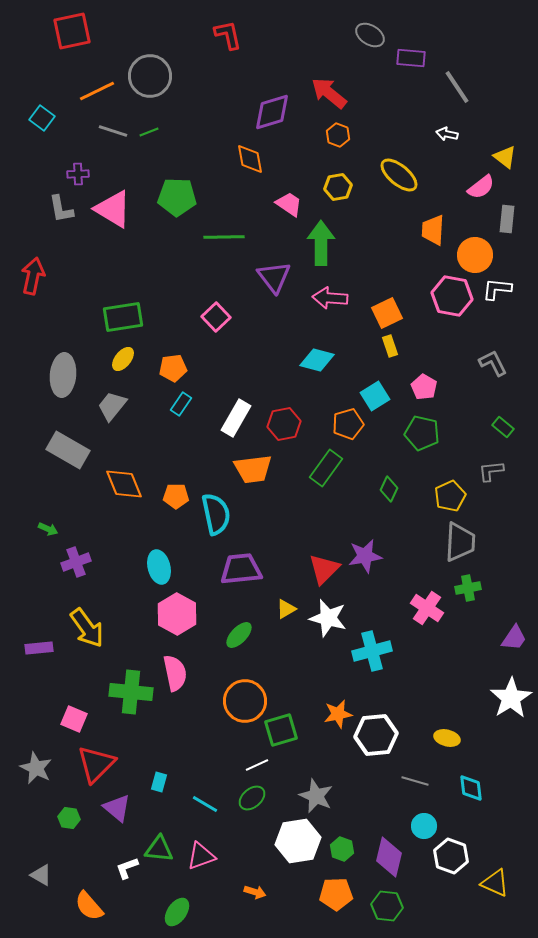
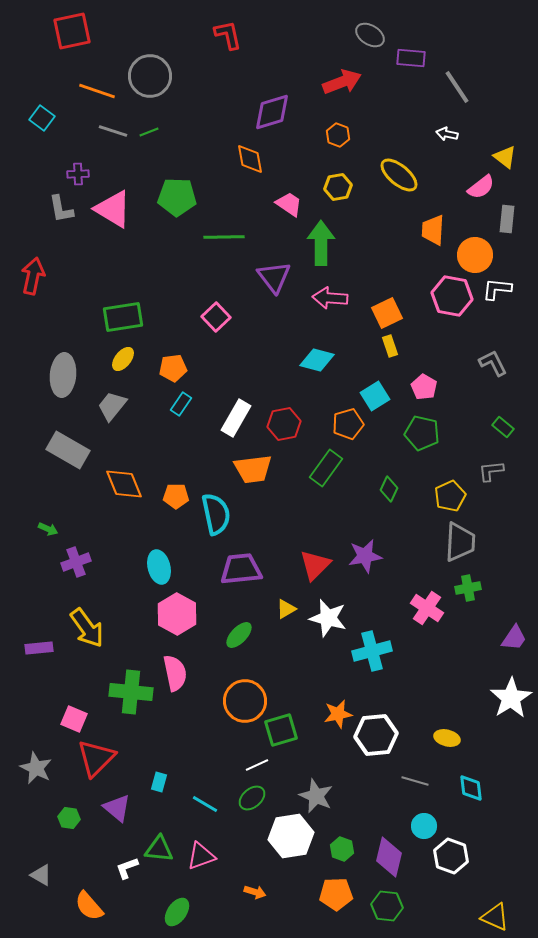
orange line at (97, 91): rotated 45 degrees clockwise
red arrow at (329, 93): moved 13 px right, 11 px up; rotated 120 degrees clockwise
red triangle at (324, 569): moved 9 px left, 4 px up
red triangle at (96, 764): moved 6 px up
white hexagon at (298, 841): moved 7 px left, 5 px up
yellow triangle at (495, 883): moved 34 px down
